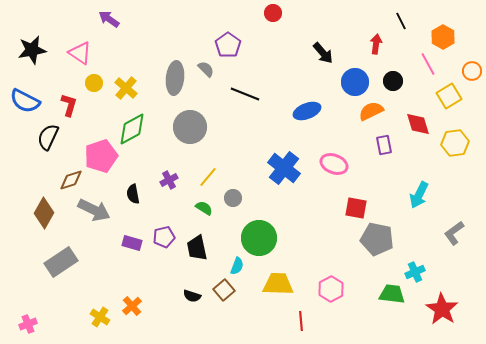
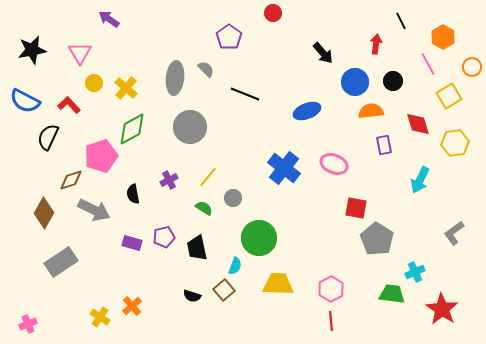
purple pentagon at (228, 45): moved 1 px right, 8 px up
pink triangle at (80, 53): rotated 25 degrees clockwise
orange circle at (472, 71): moved 4 px up
red L-shape at (69, 105): rotated 60 degrees counterclockwise
orange semicircle at (371, 111): rotated 20 degrees clockwise
cyan arrow at (419, 195): moved 1 px right, 15 px up
gray pentagon at (377, 239): rotated 20 degrees clockwise
cyan semicircle at (237, 266): moved 2 px left
red line at (301, 321): moved 30 px right
